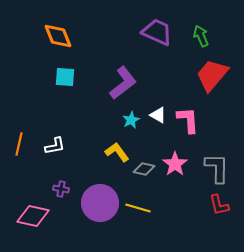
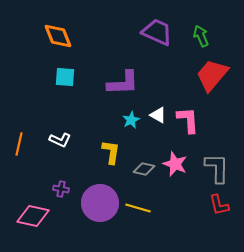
purple L-shape: rotated 36 degrees clockwise
white L-shape: moved 5 px right, 6 px up; rotated 35 degrees clockwise
yellow L-shape: moved 6 px left; rotated 45 degrees clockwise
pink star: rotated 15 degrees counterclockwise
